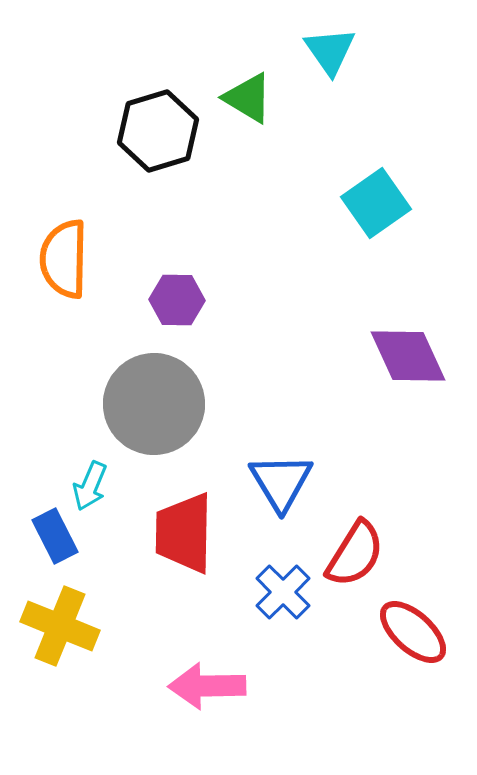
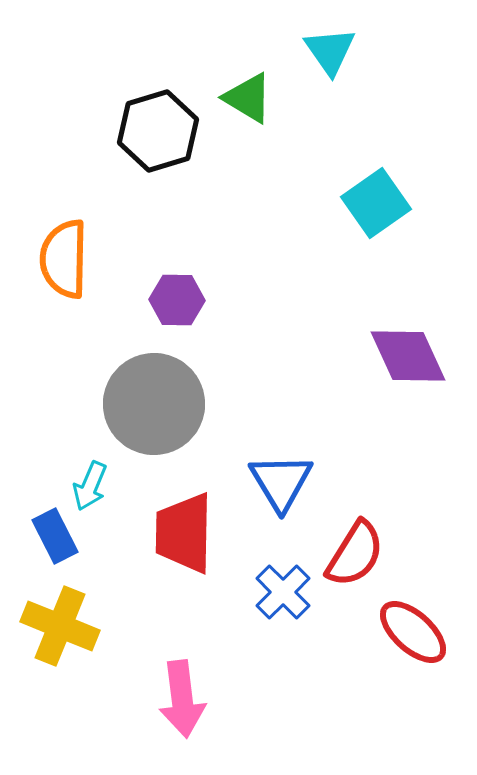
pink arrow: moved 25 px left, 13 px down; rotated 96 degrees counterclockwise
